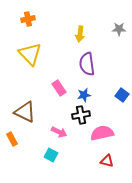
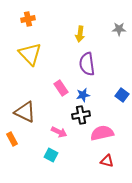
pink rectangle: moved 2 px right
blue star: moved 1 px left
